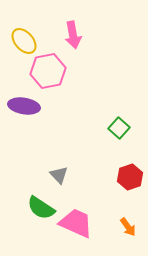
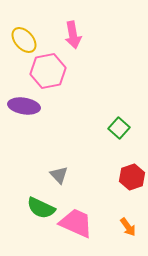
yellow ellipse: moved 1 px up
red hexagon: moved 2 px right
green semicircle: rotated 8 degrees counterclockwise
